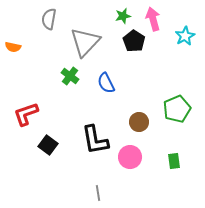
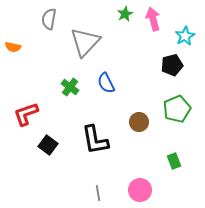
green star: moved 2 px right, 2 px up; rotated 14 degrees counterclockwise
black pentagon: moved 38 px right, 24 px down; rotated 25 degrees clockwise
green cross: moved 11 px down
pink circle: moved 10 px right, 33 px down
green rectangle: rotated 14 degrees counterclockwise
